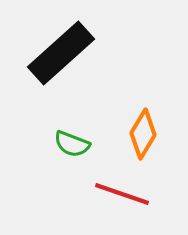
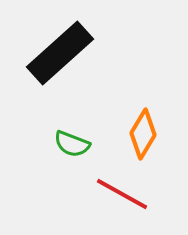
black rectangle: moved 1 px left
red line: rotated 10 degrees clockwise
